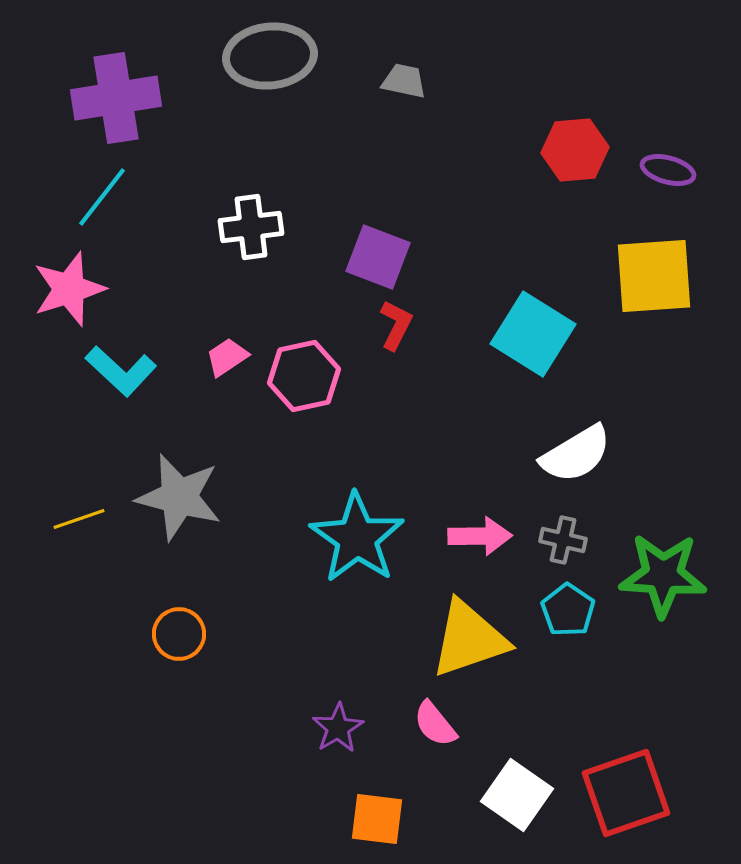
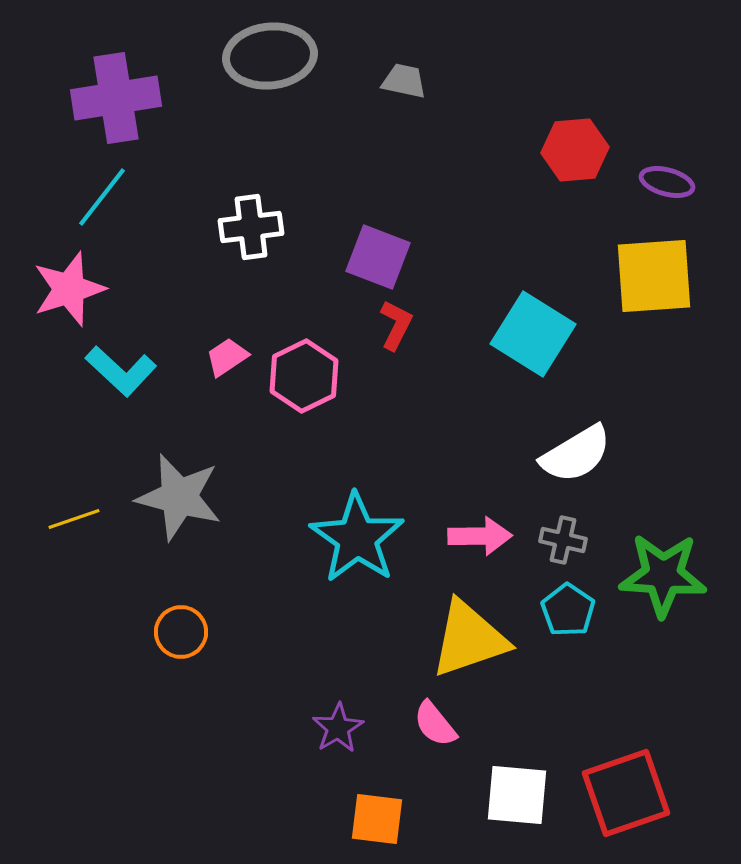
purple ellipse: moved 1 px left, 12 px down
pink hexagon: rotated 14 degrees counterclockwise
yellow line: moved 5 px left
orange circle: moved 2 px right, 2 px up
white square: rotated 30 degrees counterclockwise
